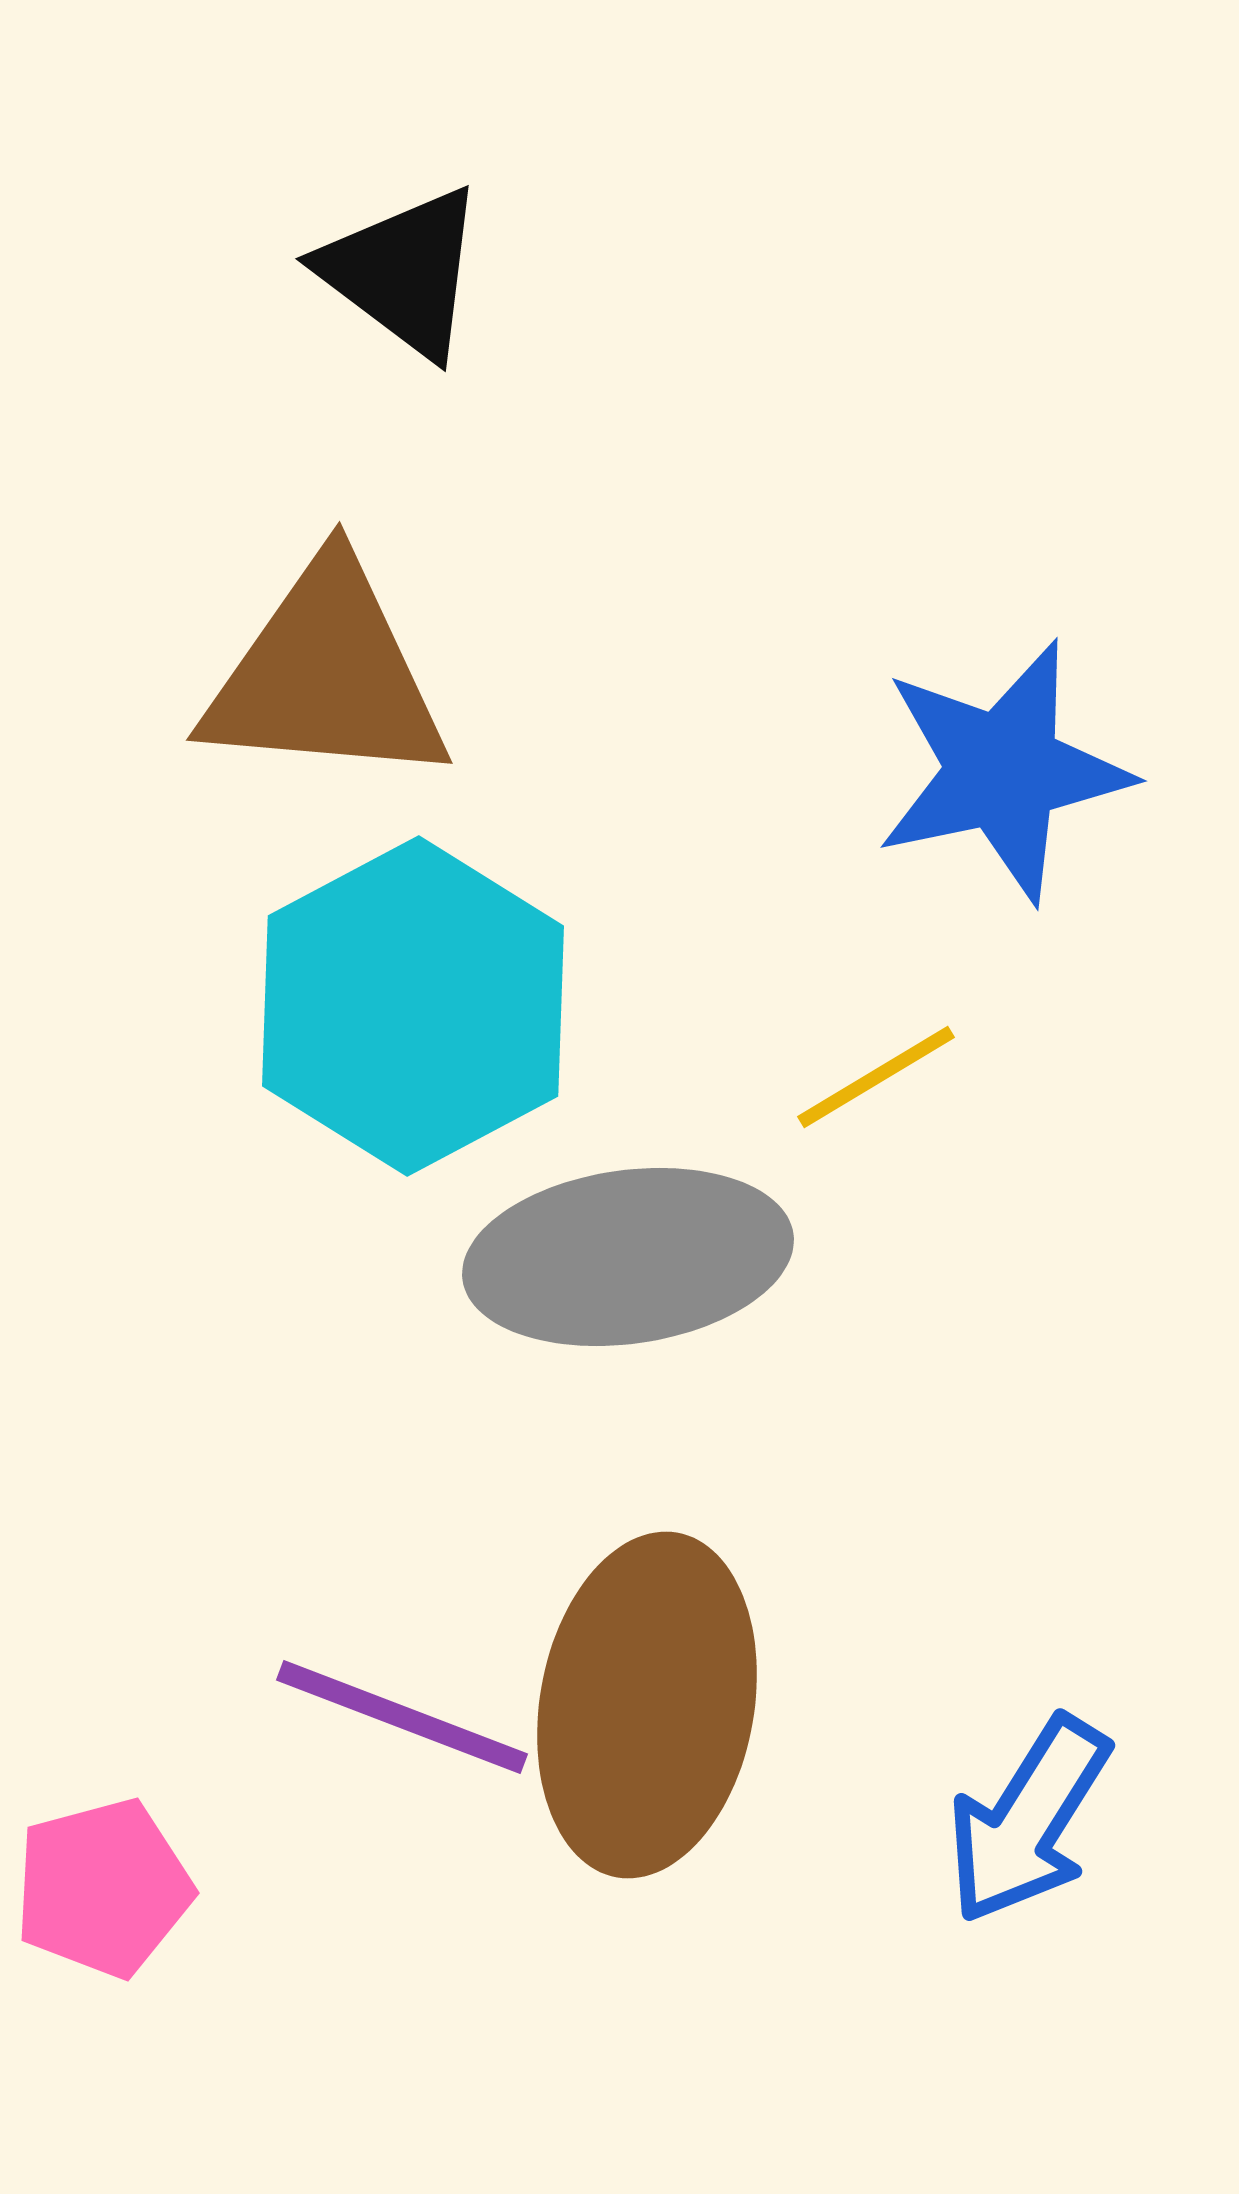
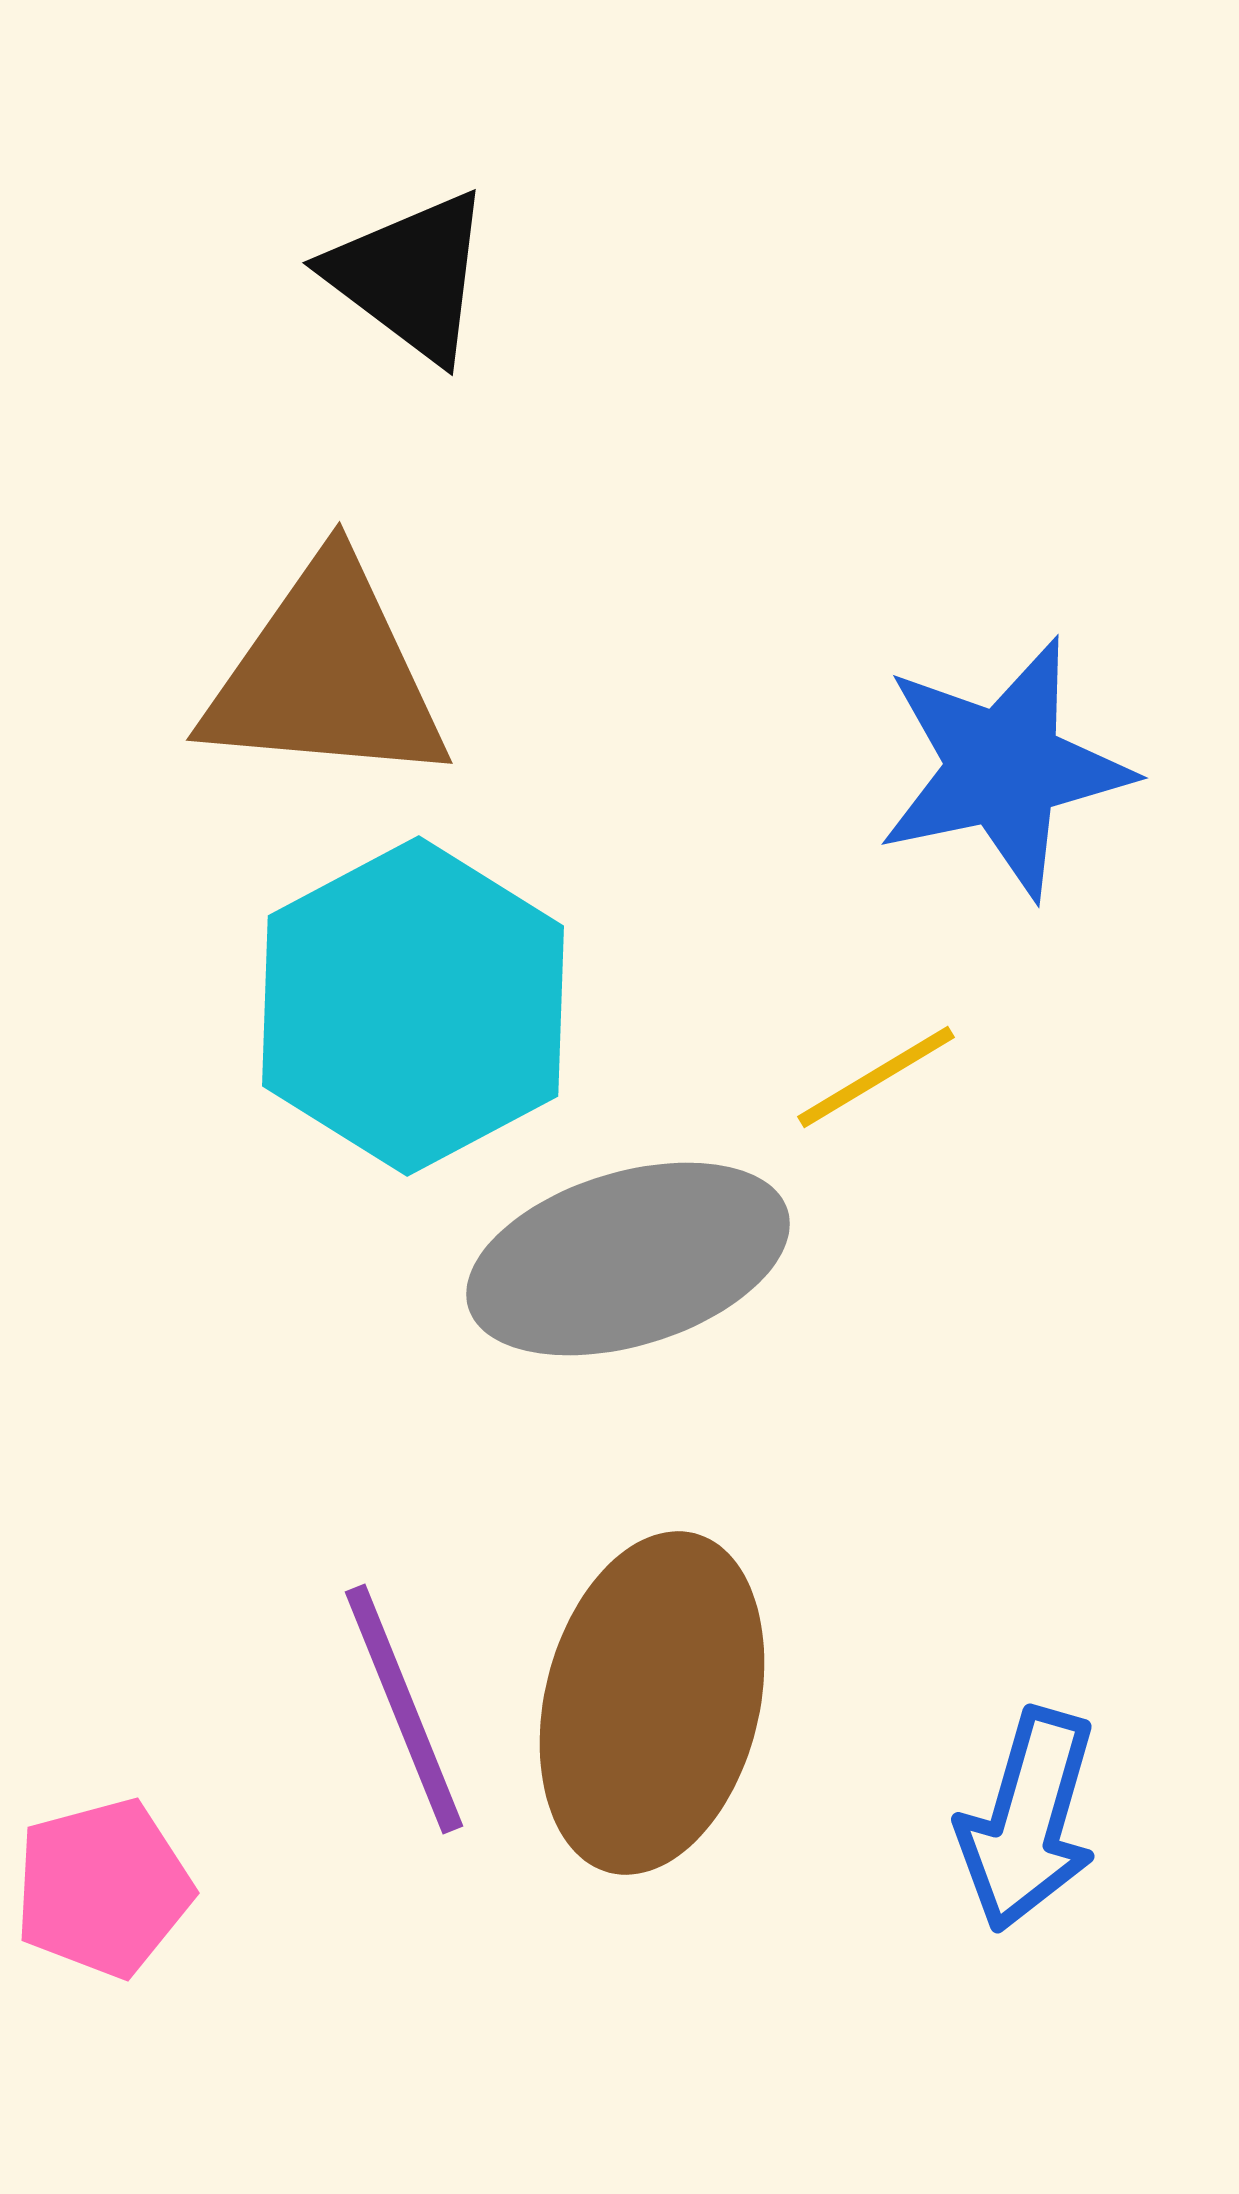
black triangle: moved 7 px right, 4 px down
blue star: moved 1 px right, 3 px up
gray ellipse: moved 2 px down; rotated 9 degrees counterclockwise
brown ellipse: moved 5 px right, 2 px up; rotated 4 degrees clockwise
purple line: moved 2 px right, 8 px up; rotated 47 degrees clockwise
blue arrow: rotated 16 degrees counterclockwise
